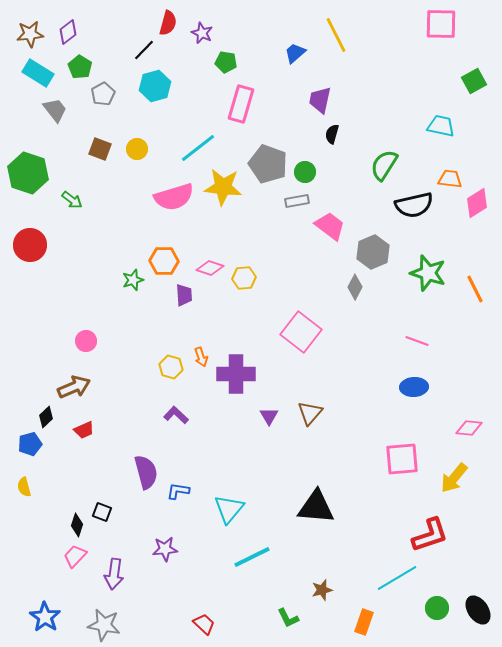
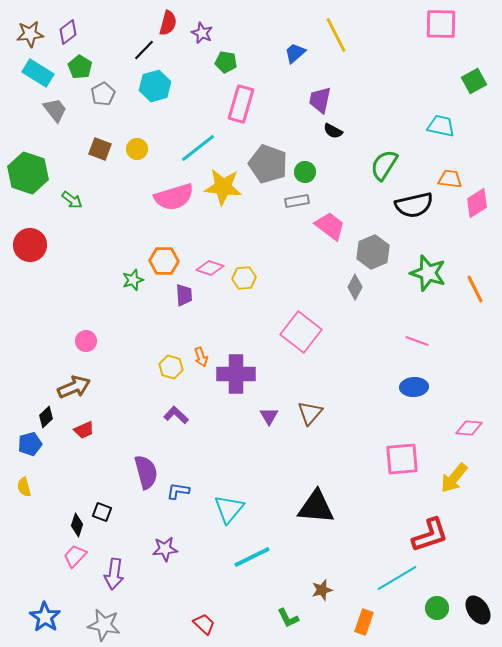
black semicircle at (332, 134): moved 1 px right, 3 px up; rotated 78 degrees counterclockwise
